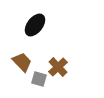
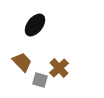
brown cross: moved 1 px right, 1 px down
gray square: moved 1 px right, 1 px down
